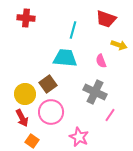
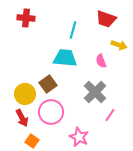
gray cross: rotated 20 degrees clockwise
